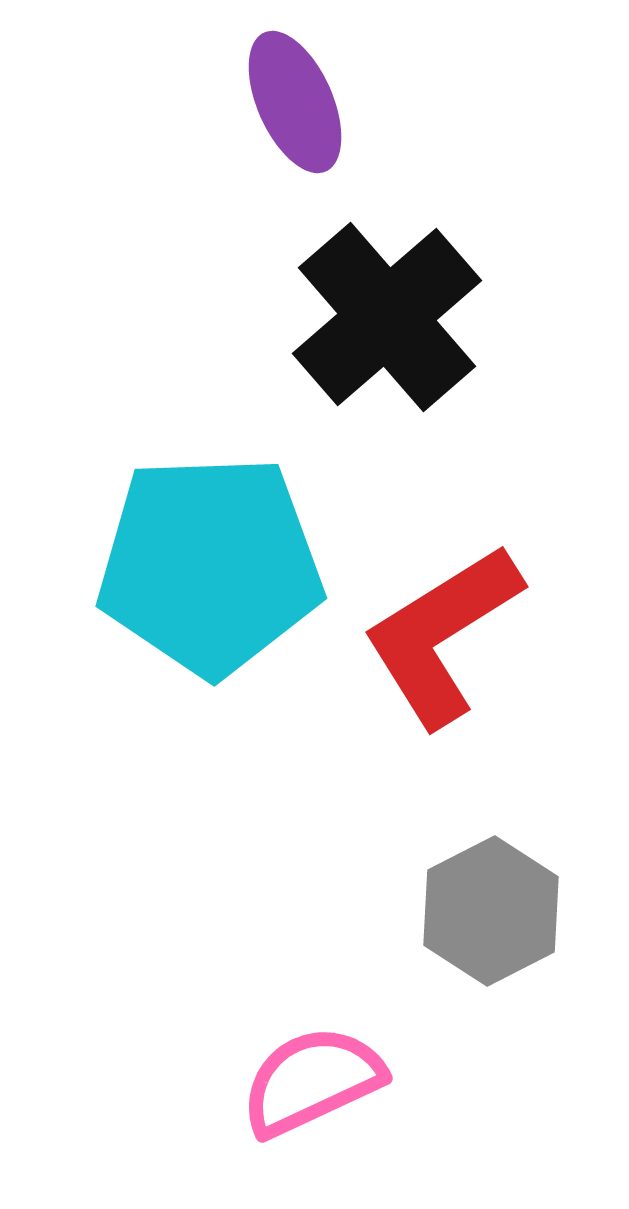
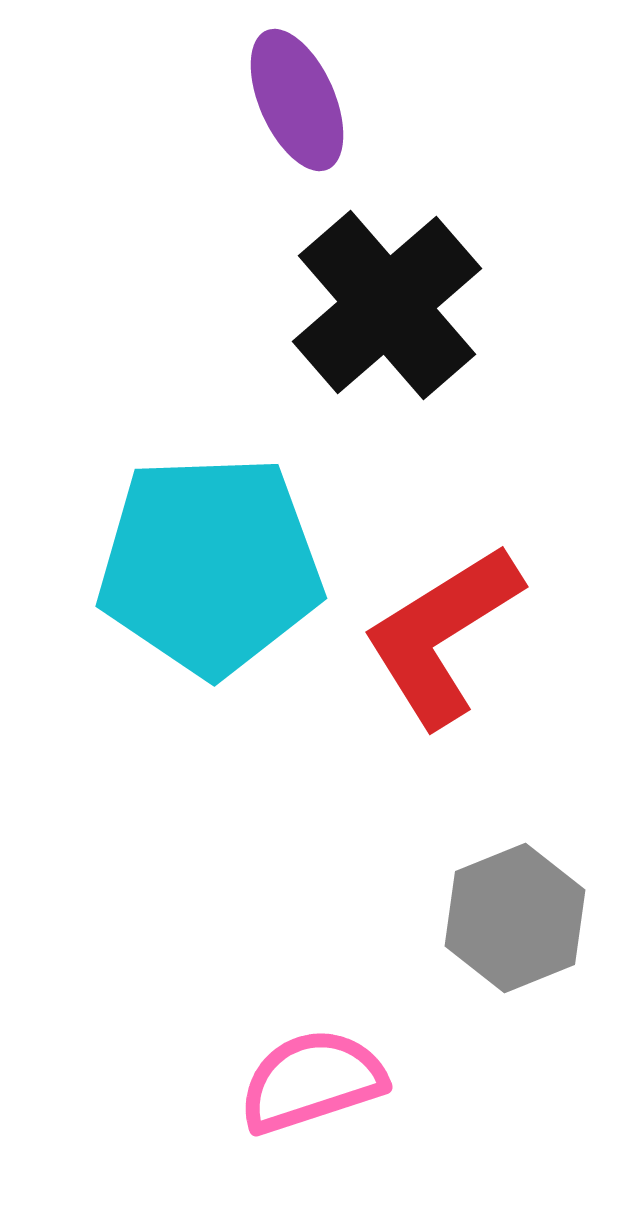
purple ellipse: moved 2 px right, 2 px up
black cross: moved 12 px up
gray hexagon: moved 24 px right, 7 px down; rotated 5 degrees clockwise
pink semicircle: rotated 7 degrees clockwise
